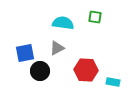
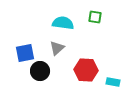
gray triangle: rotated 14 degrees counterclockwise
